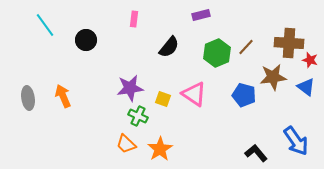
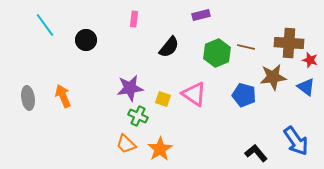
brown line: rotated 60 degrees clockwise
